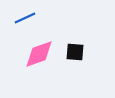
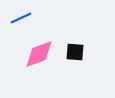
blue line: moved 4 px left
